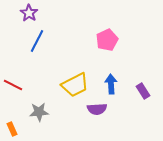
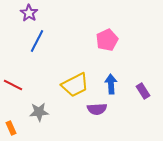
orange rectangle: moved 1 px left, 1 px up
